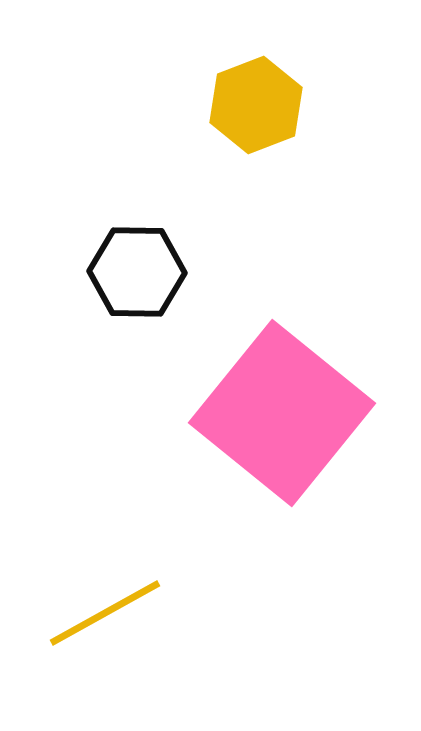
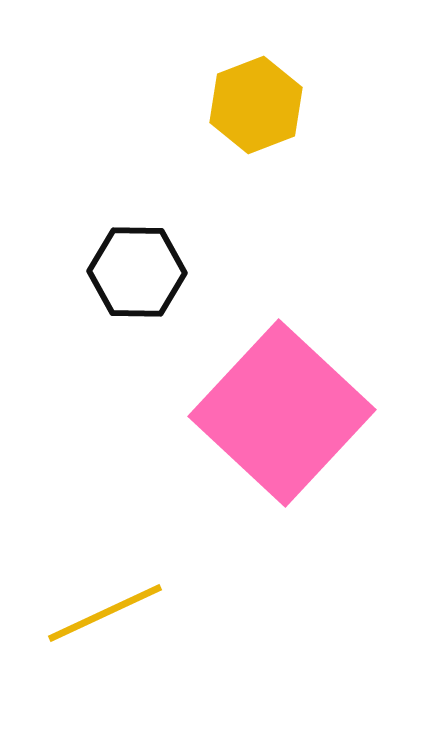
pink square: rotated 4 degrees clockwise
yellow line: rotated 4 degrees clockwise
